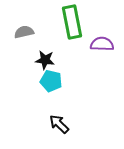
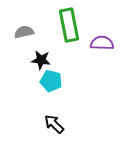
green rectangle: moved 3 px left, 3 px down
purple semicircle: moved 1 px up
black star: moved 4 px left
black arrow: moved 5 px left
